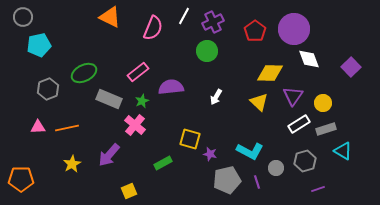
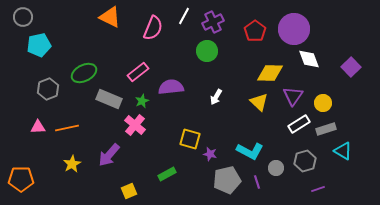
green rectangle at (163, 163): moved 4 px right, 11 px down
